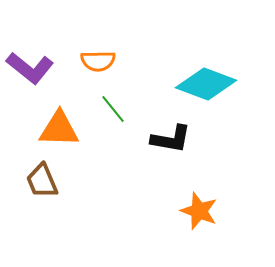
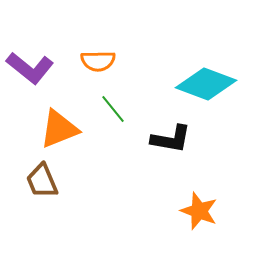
orange triangle: rotated 24 degrees counterclockwise
